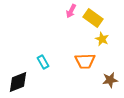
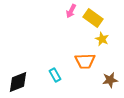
cyan rectangle: moved 12 px right, 13 px down
